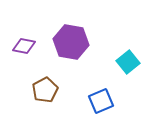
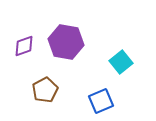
purple hexagon: moved 5 px left
purple diamond: rotated 30 degrees counterclockwise
cyan square: moved 7 px left
